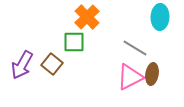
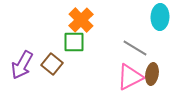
orange cross: moved 6 px left, 3 px down
